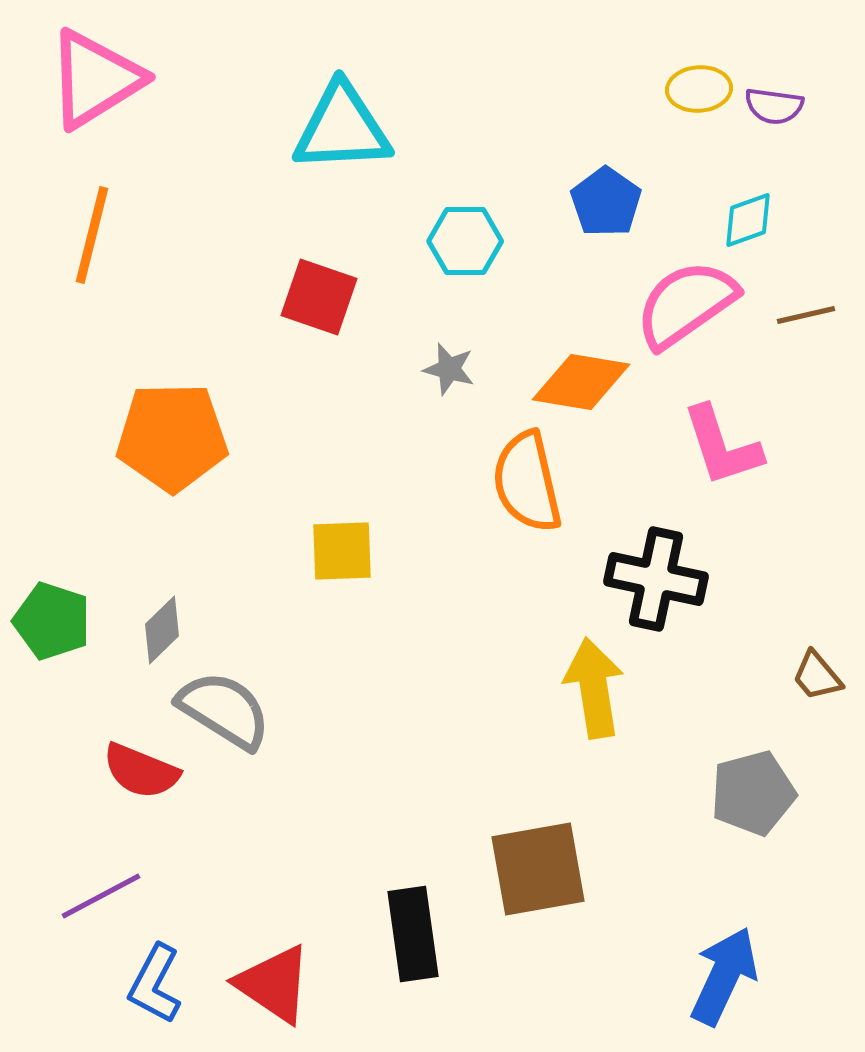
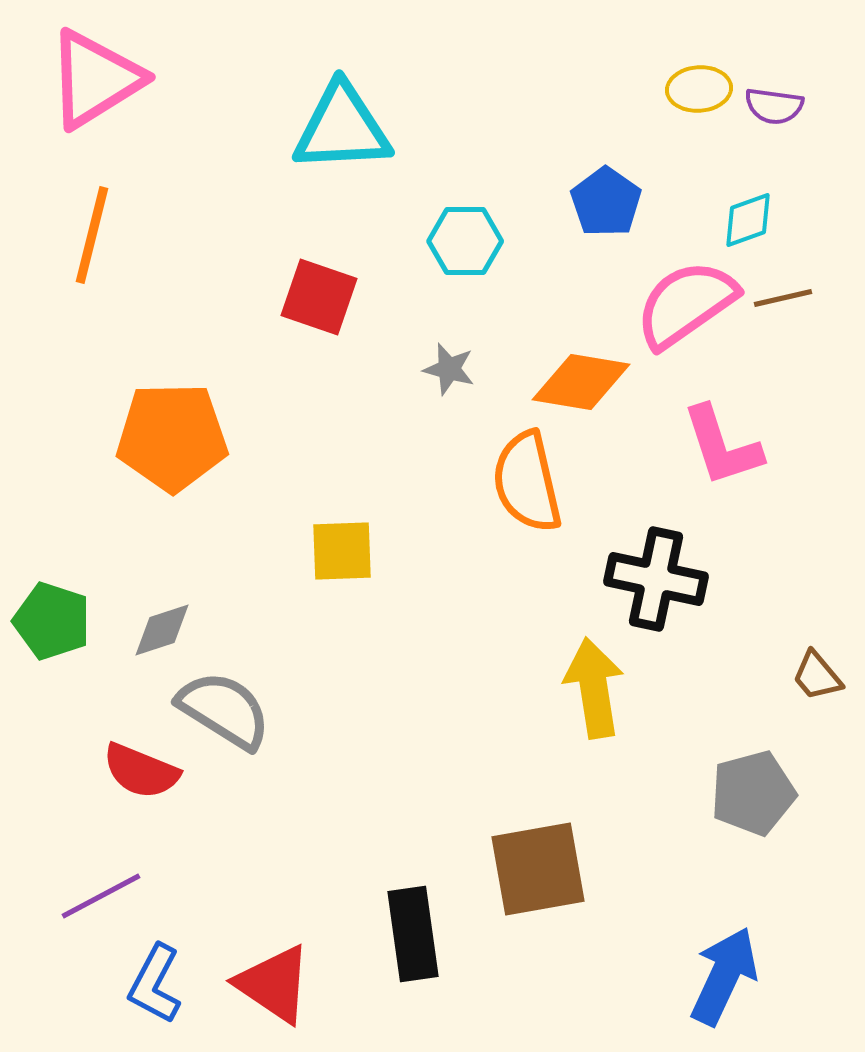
brown line: moved 23 px left, 17 px up
gray diamond: rotated 26 degrees clockwise
